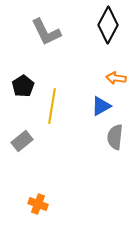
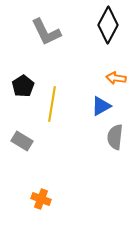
yellow line: moved 2 px up
gray rectangle: rotated 70 degrees clockwise
orange cross: moved 3 px right, 5 px up
